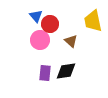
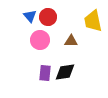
blue triangle: moved 6 px left
red circle: moved 2 px left, 7 px up
brown triangle: rotated 40 degrees counterclockwise
black diamond: moved 1 px left, 1 px down
